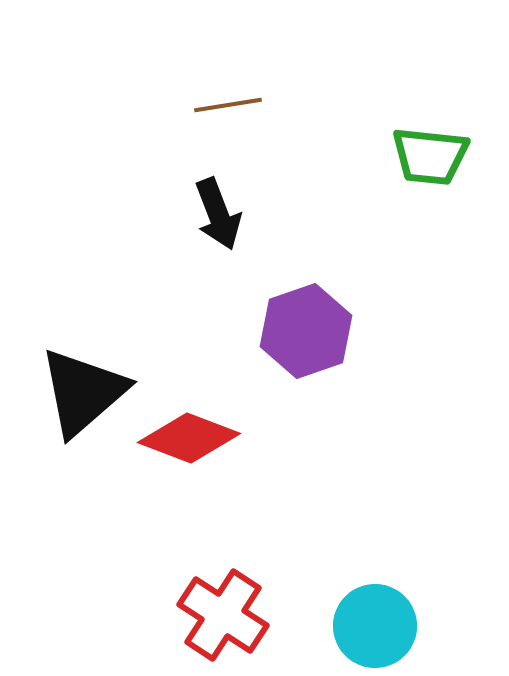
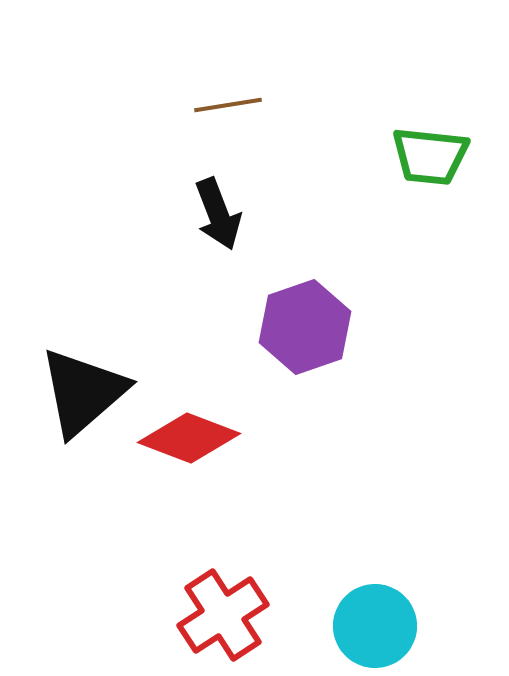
purple hexagon: moved 1 px left, 4 px up
red cross: rotated 24 degrees clockwise
